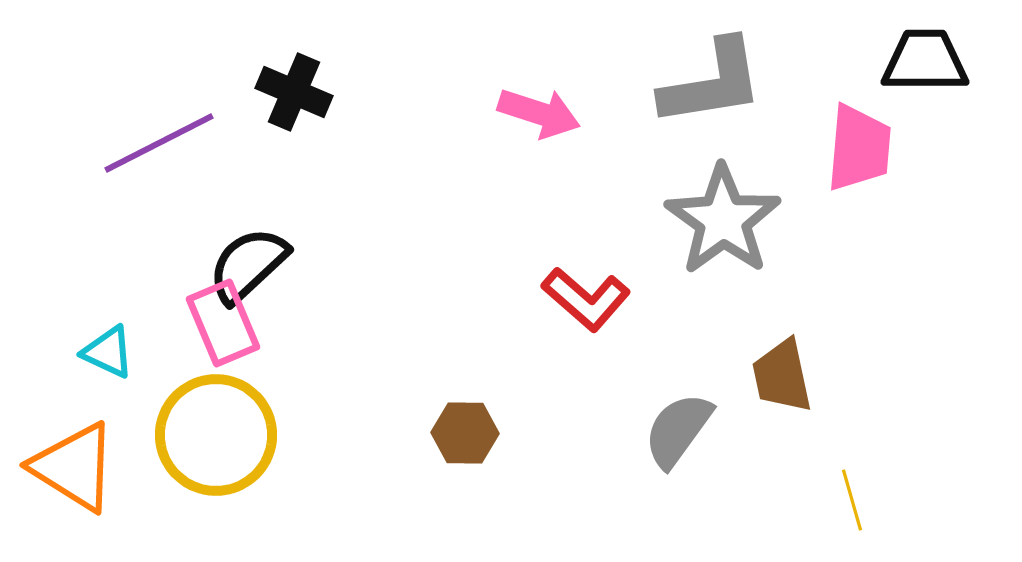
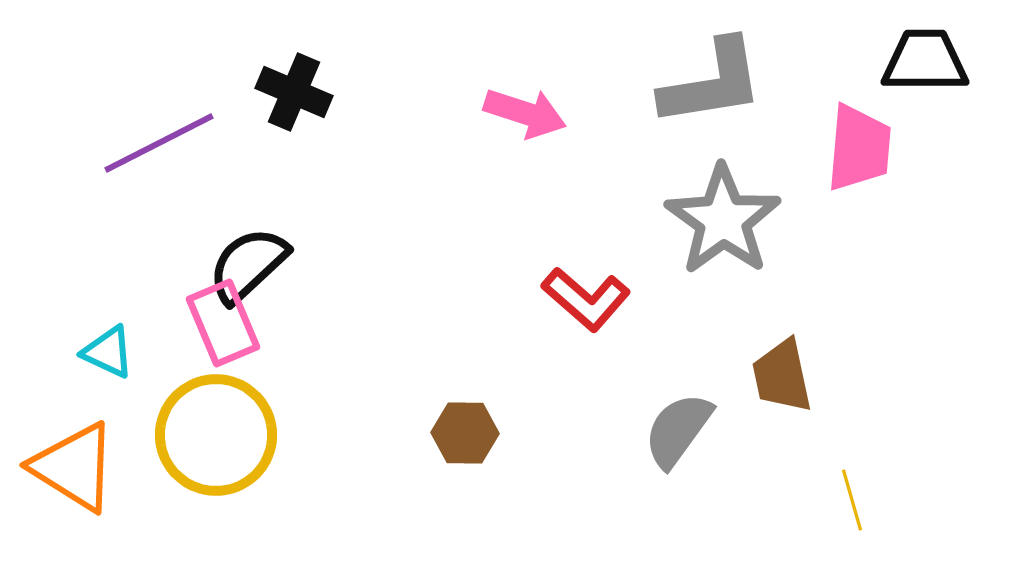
pink arrow: moved 14 px left
